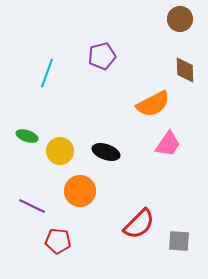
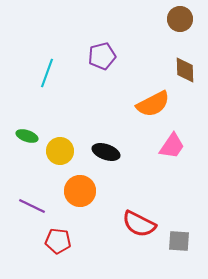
pink trapezoid: moved 4 px right, 2 px down
red semicircle: rotated 72 degrees clockwise
